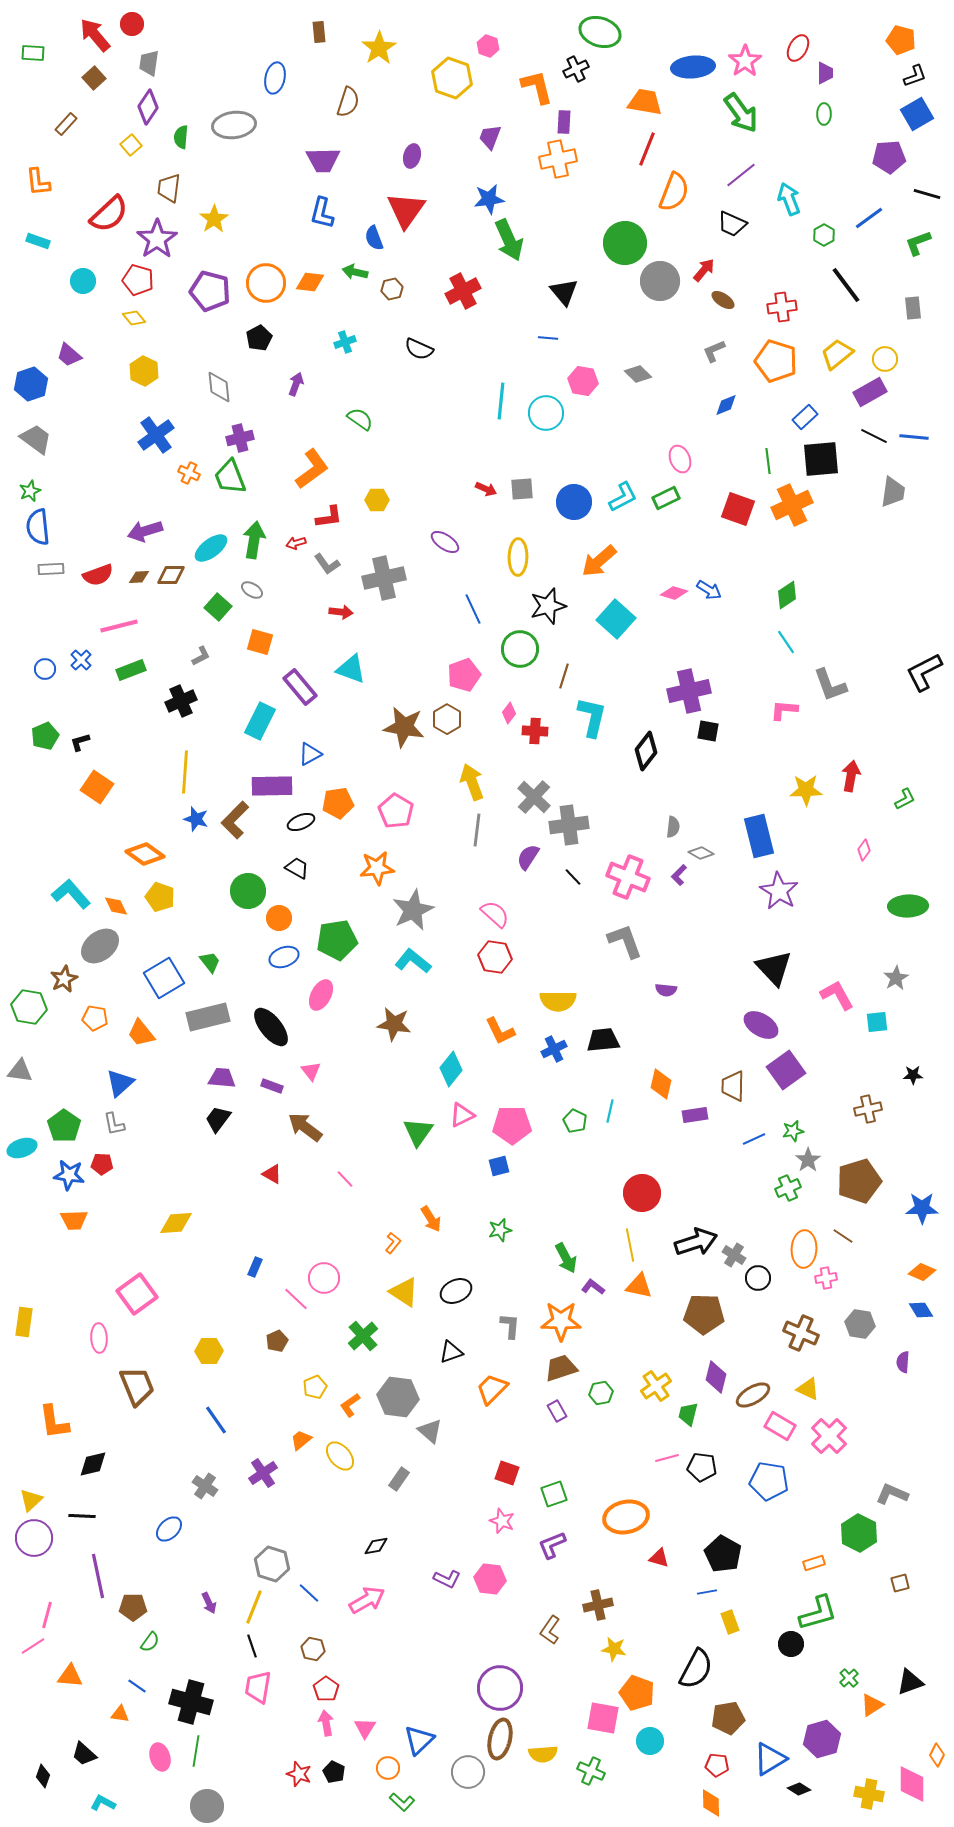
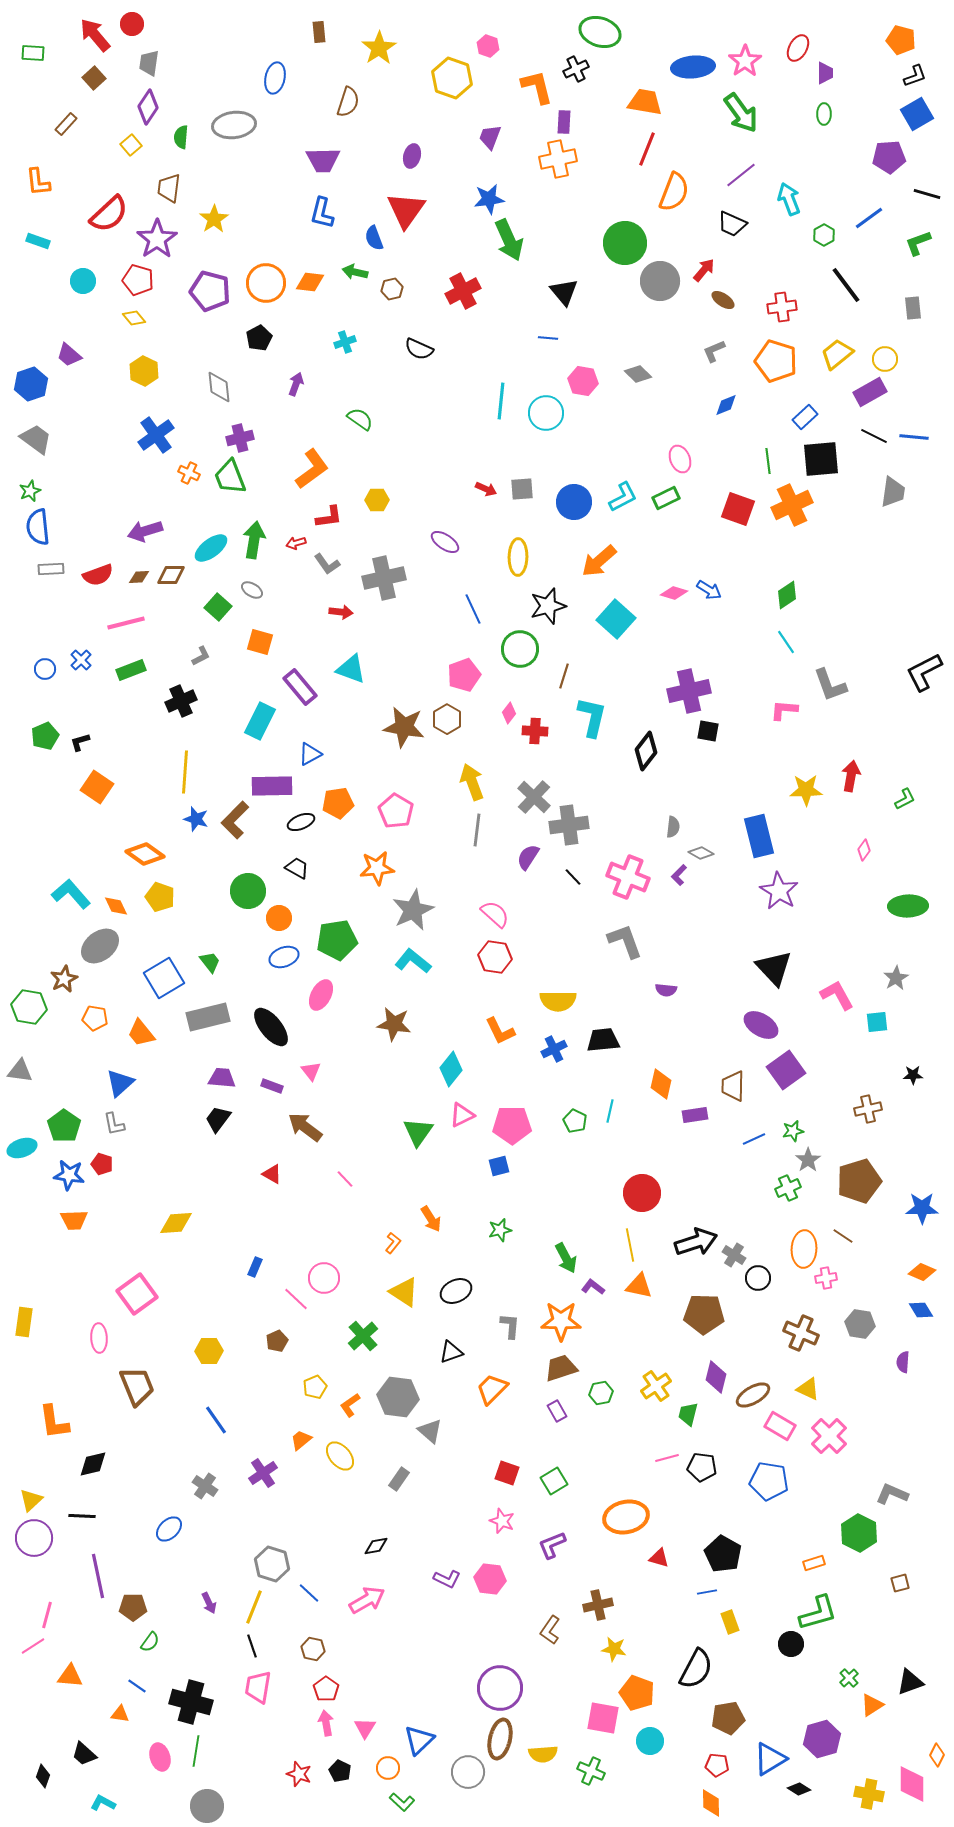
pink line at (119, 626): moved 7 px right, 3 px up
red pentagon at (102, 1164): rotated 15 degrees clockwise
green square at (554, 1494): moved 13 px up; rotated 12 degrees counterclockwise
black pentagon at (334, 1772): moved 6 px right, 1 px up
